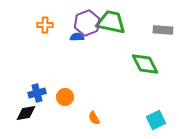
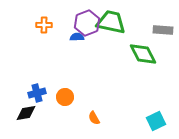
orange cross: moved 1 px left
green diamond: moved 2 px left, 10 px up
cyan square: moved 1 px down
